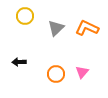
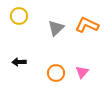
yellow circle: moved 6 px left
orange L-shape: moved 3 px up
orange circle: moved 1 px up
